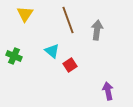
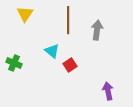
brown line: rotated 20 degrees clockwise
green cross: moved 7 px down
